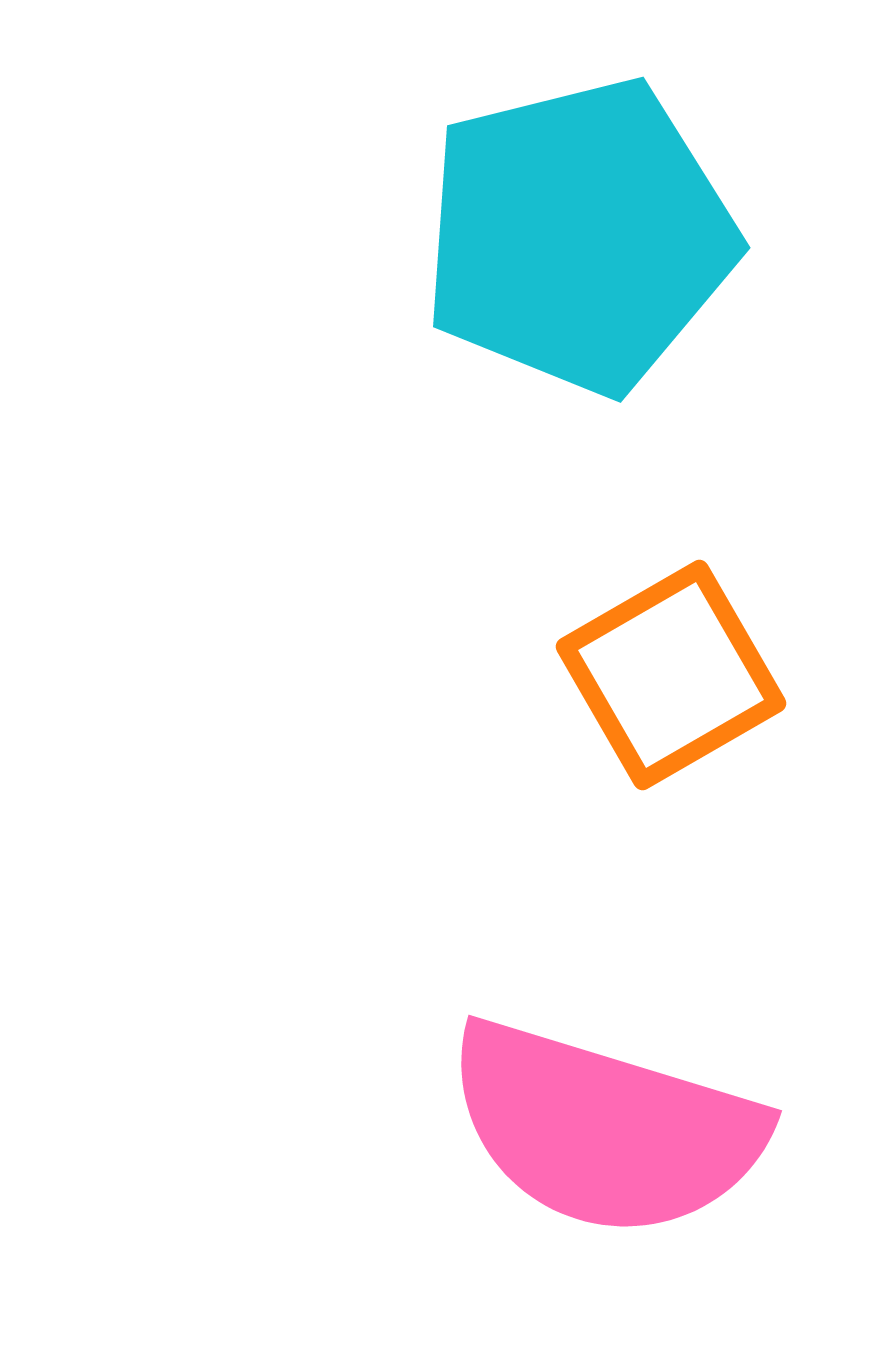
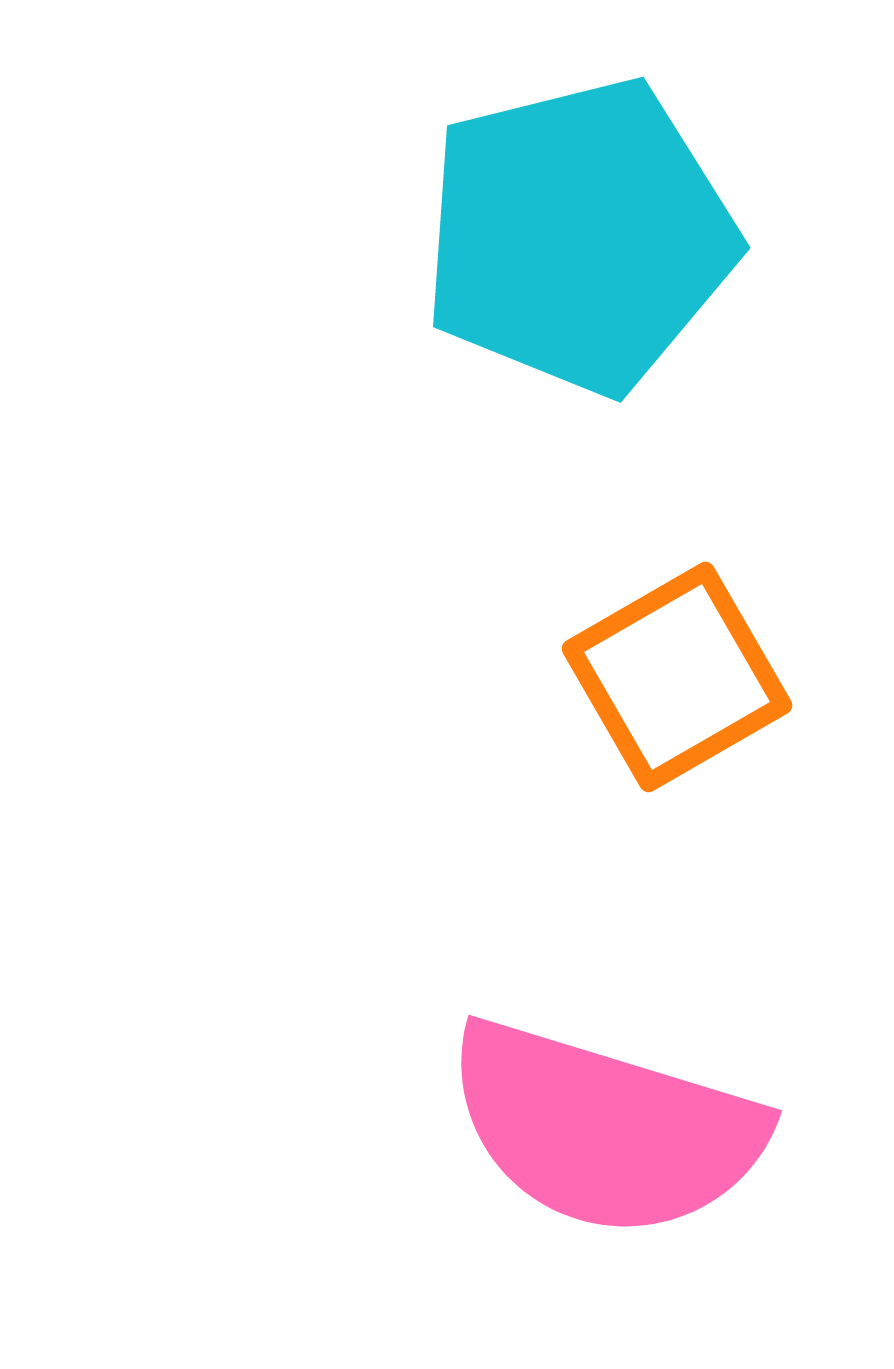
orange square: moved 6 px right, 2 px down
